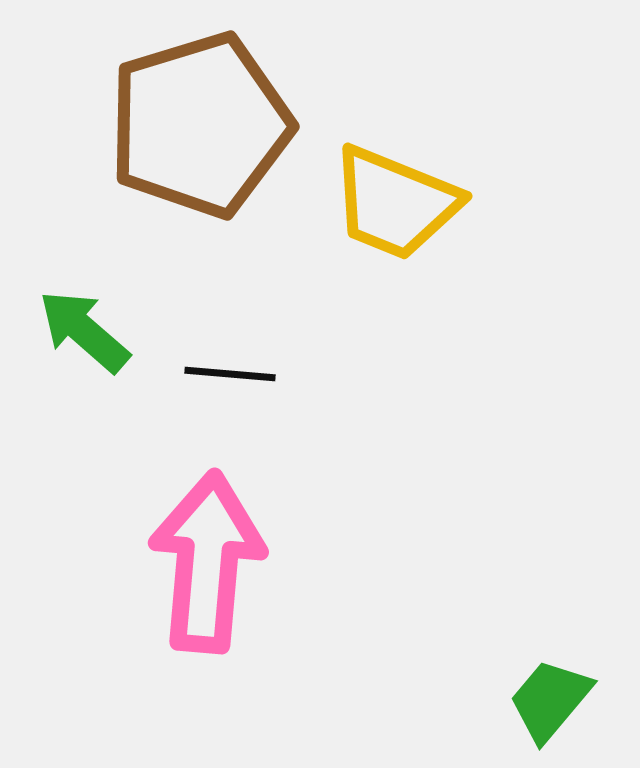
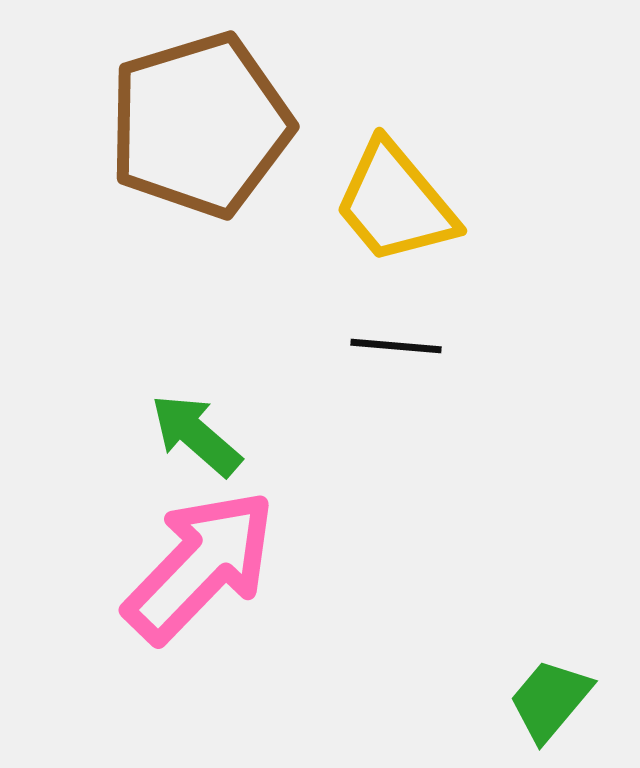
yellow trapezoid: rotated 28 degrees clockwise
green arrow: moved 112 px right, 104 px down
black line: moved 166 px right, 28 px up
pink arrow: moved 7 px left, 4 px down; rotated 39 degrees clockwise
